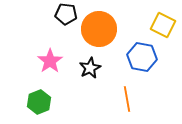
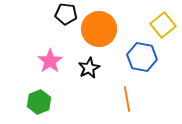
yellow square: rotated 25 degrees clockwise
black star: moved 1 px left
